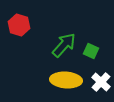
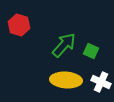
white cross: rotated 18 degrees counterclockwise
